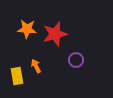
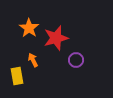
orange star: moved 2 px right, 1 px up; rotated 30 degrees clockwise
red star: moved 1 px right, 4 px down
orange arrow: moved 3 px left, 6 px up
